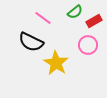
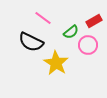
green semicircle: moved 4 px left, 20 px down
